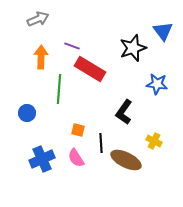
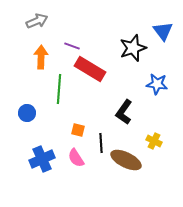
gray arrow: moved 1 px left, 2 px down
